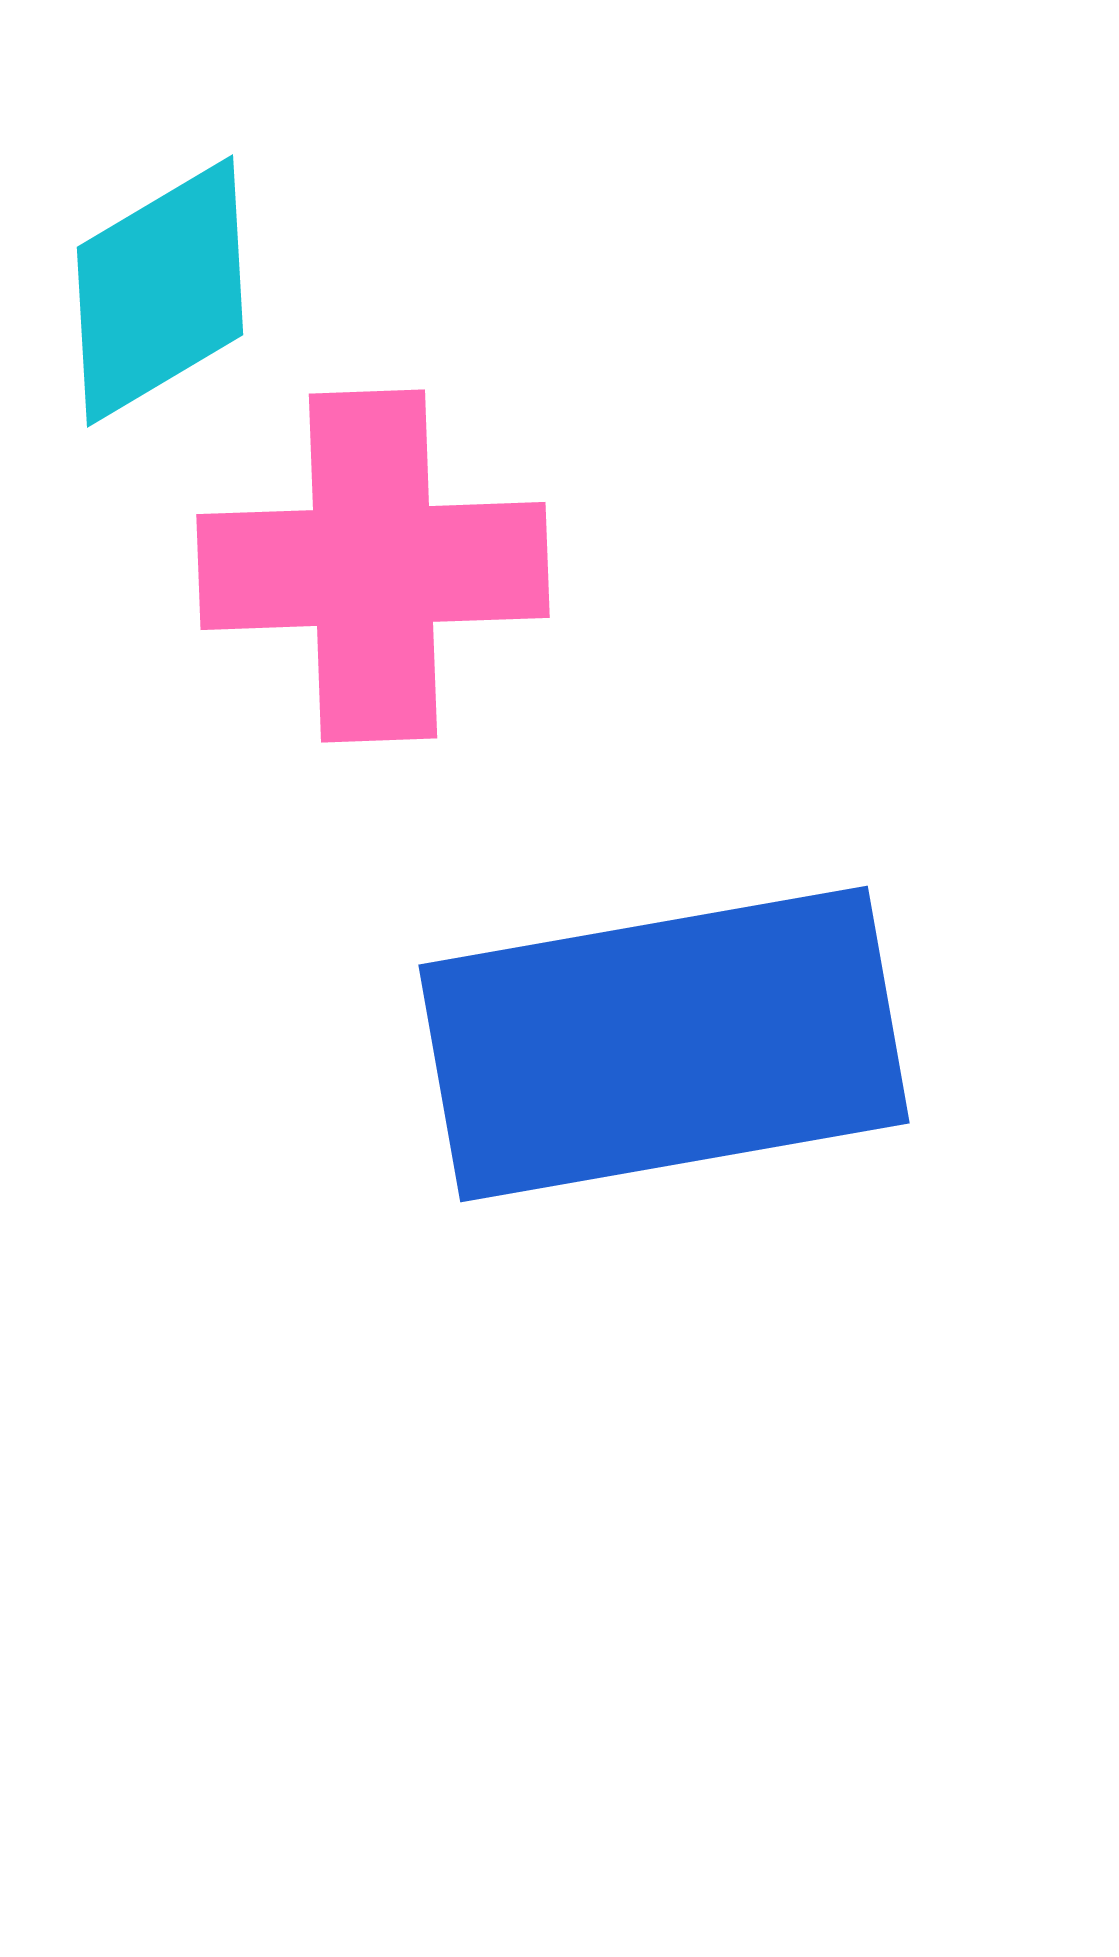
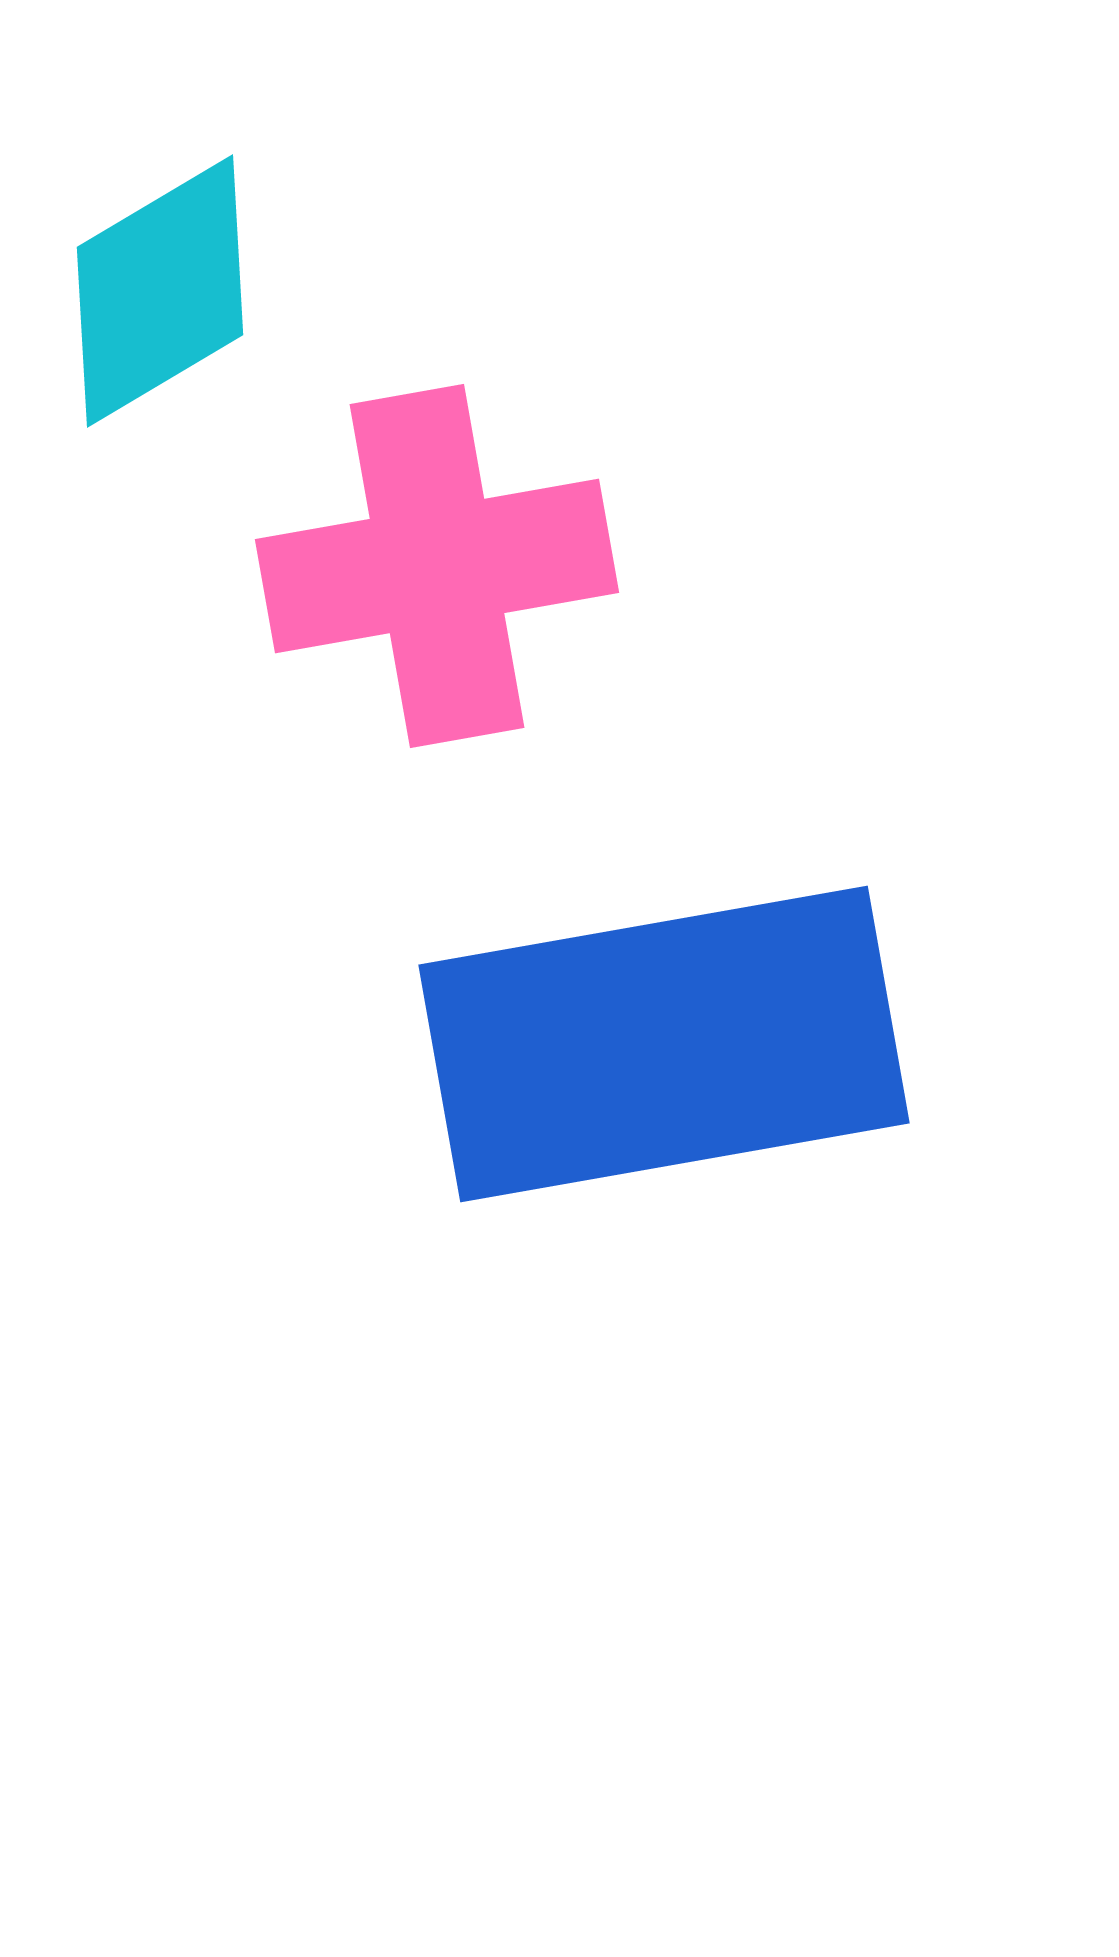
pink cross: moved 64 px right; rotated 8 degrees counterclockwise
